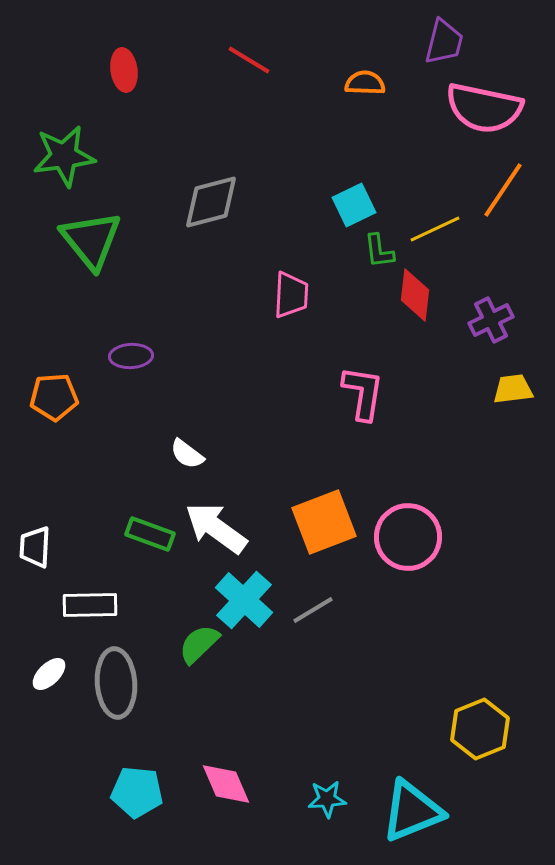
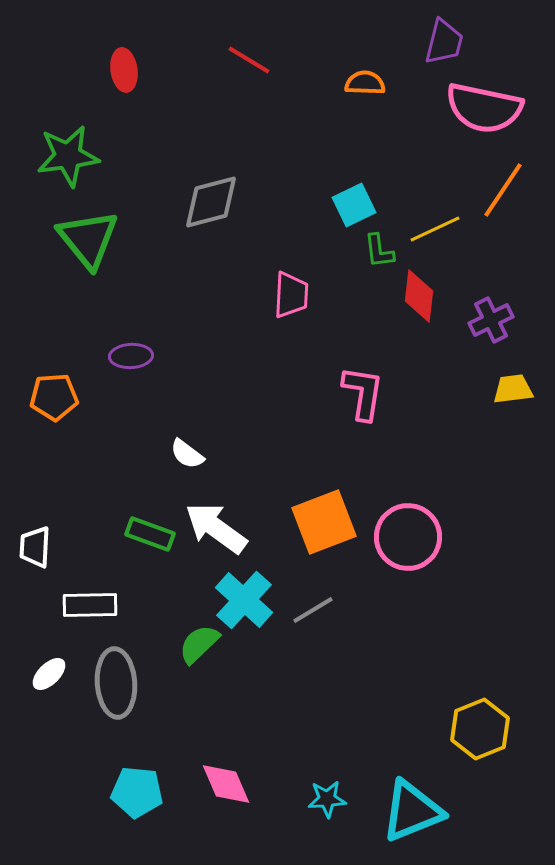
green star: moved 4 px right
green triangle: moved 3 px left, 1 px up
red diamond: moved 4 px right, 1 px down
